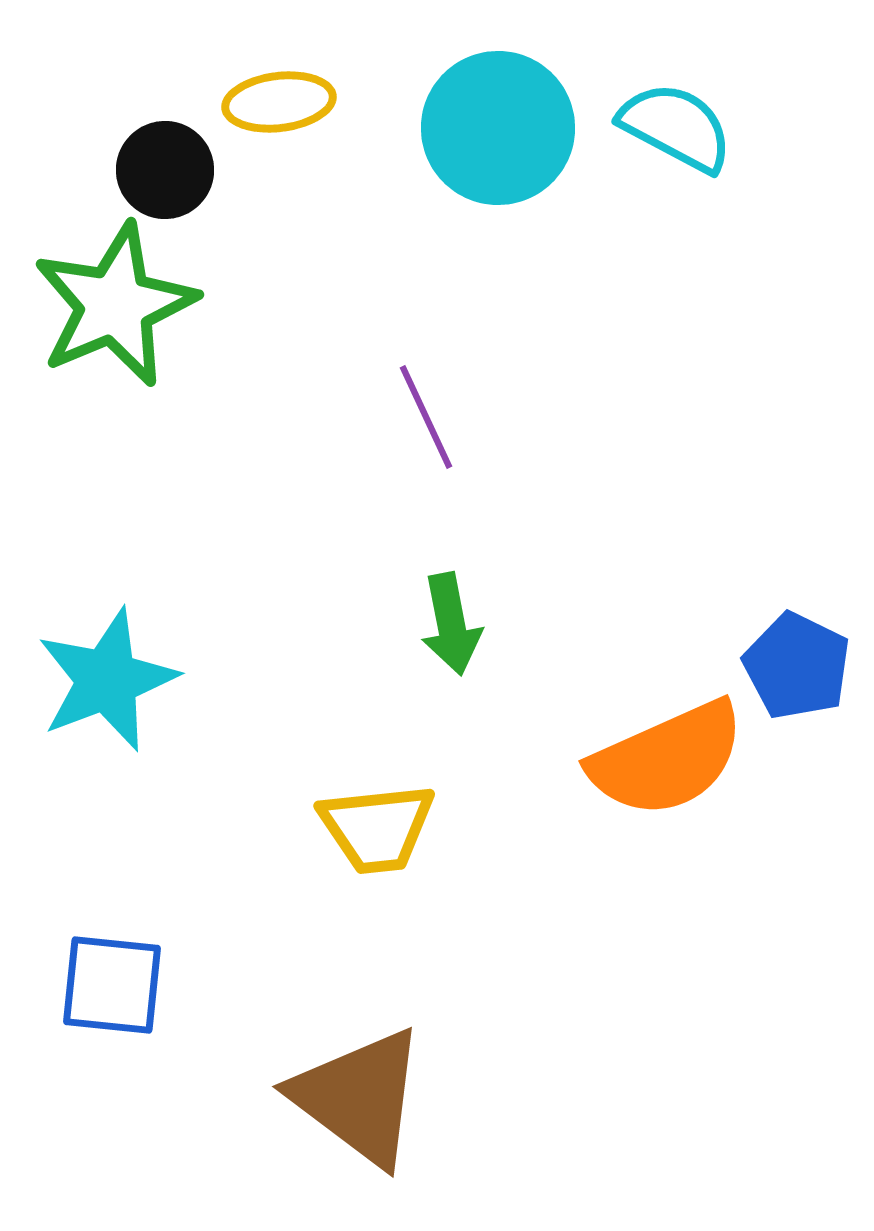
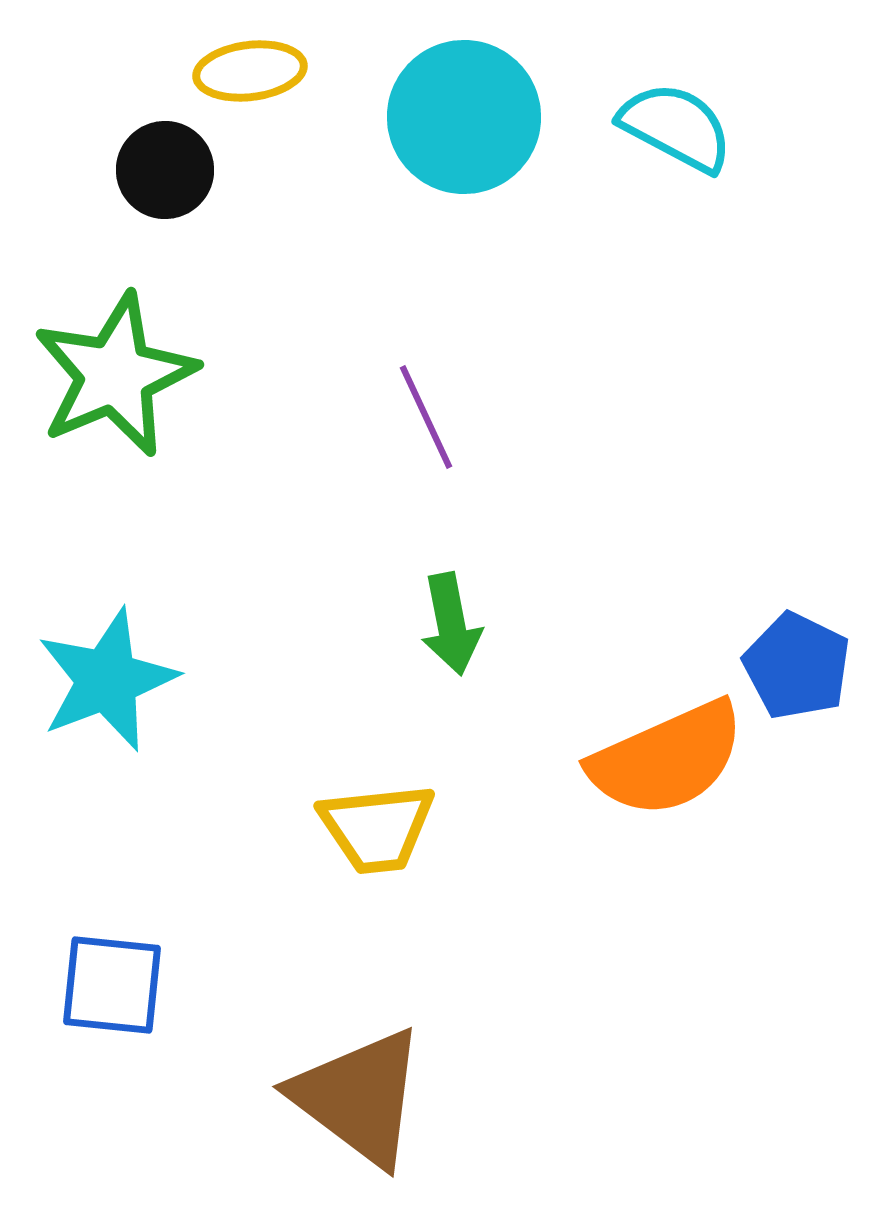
yellow ellipse: moved 29 px left, 31 px up
cyan circle: moved 34 px left, 11 px up
green star: moved 70 px down
